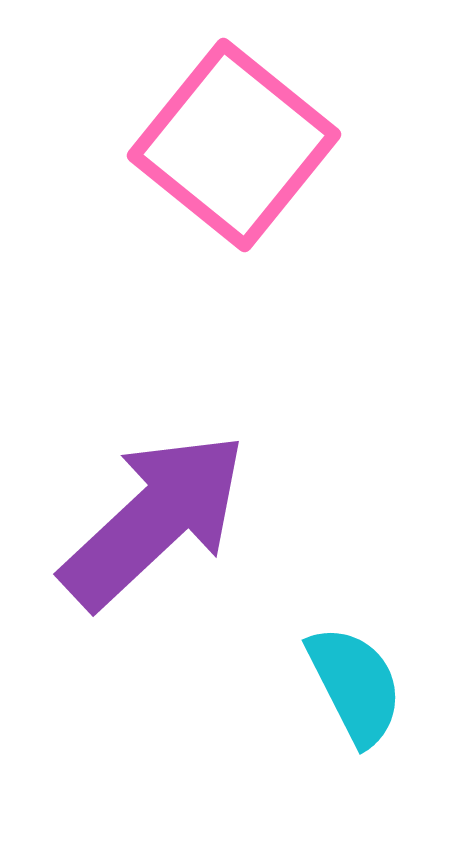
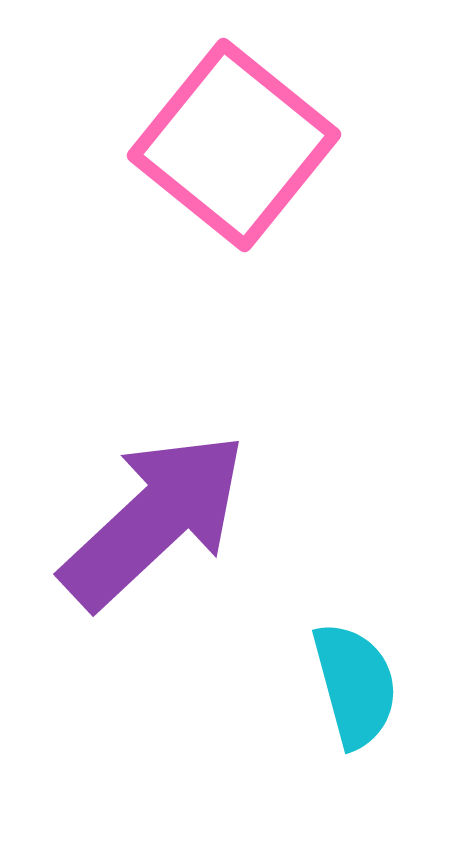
cyan semicircle: rotated 12 degrees clockwise
